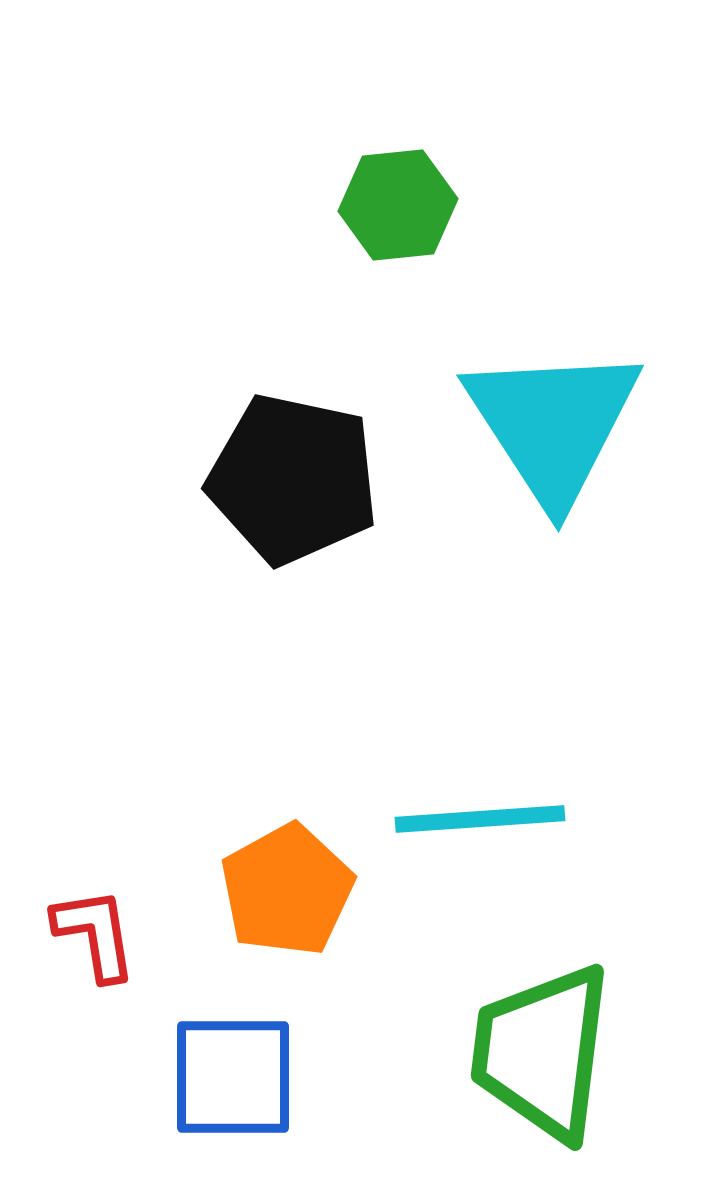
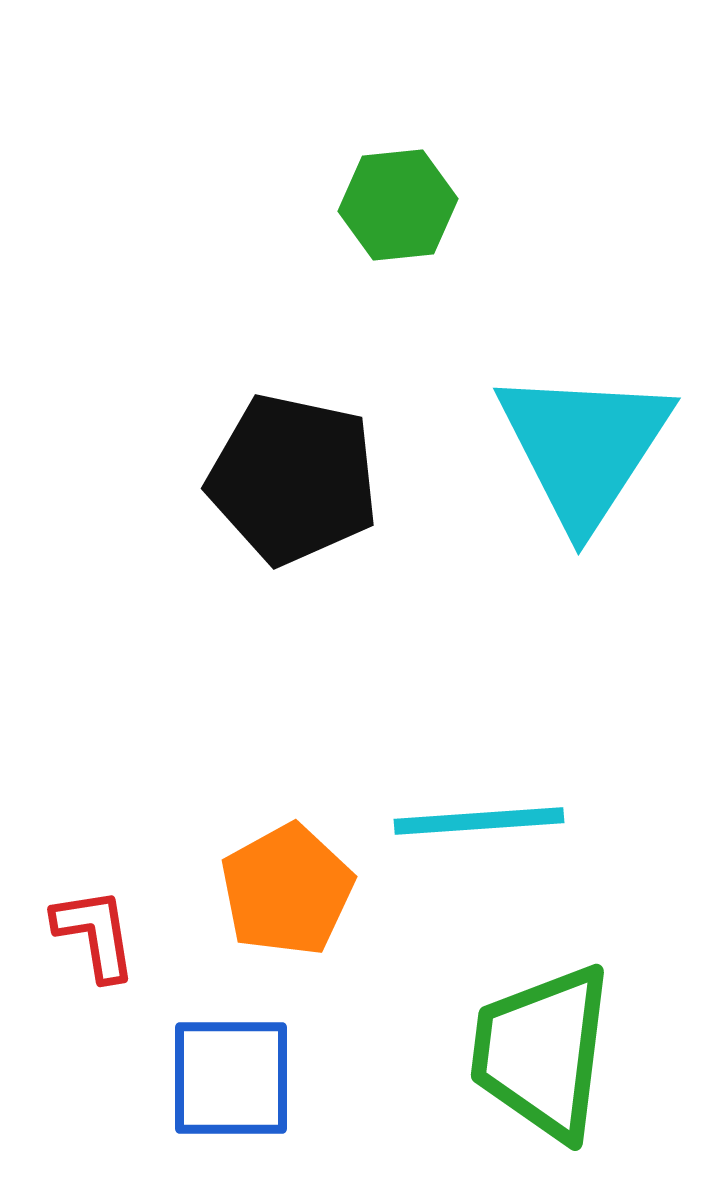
cyan triangle: moved 31 px right, 23 px down; rotated 6 degrees clockwise
cyan line: moved 1 px left, 2 px down
blue square: moved 2 px left, 1 px down
